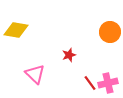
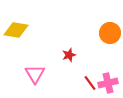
orange circle: moved 1 px down
pink triangle: rotated 15 degrees clockwise
